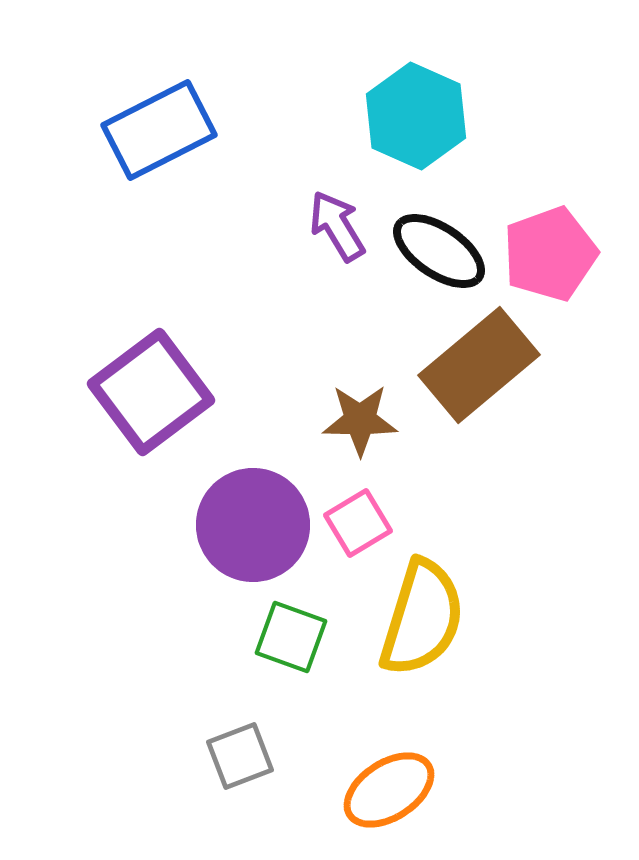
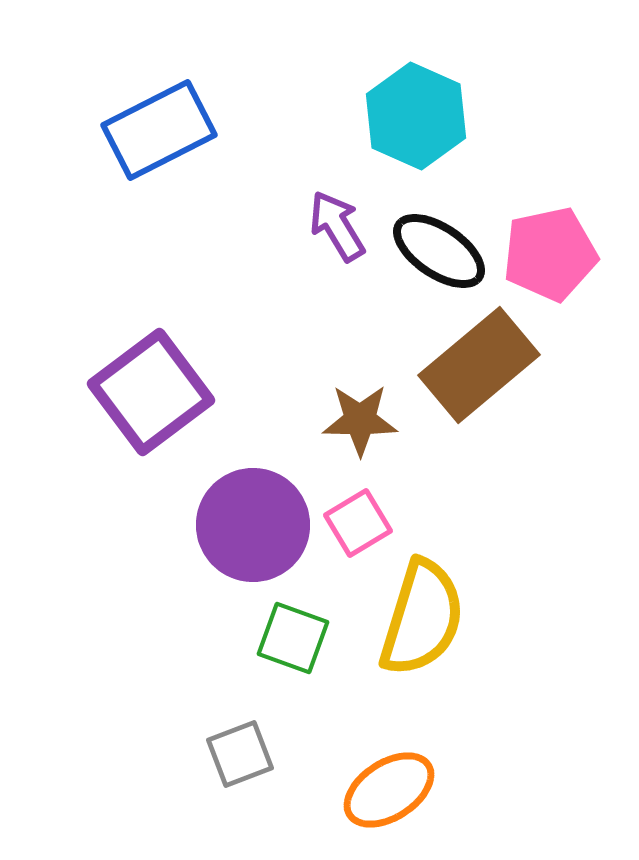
pink pentagon: rotated 8 degrees clockwise
green square: moved 2 px right, 1 px down
gray square: moved 2 px up
